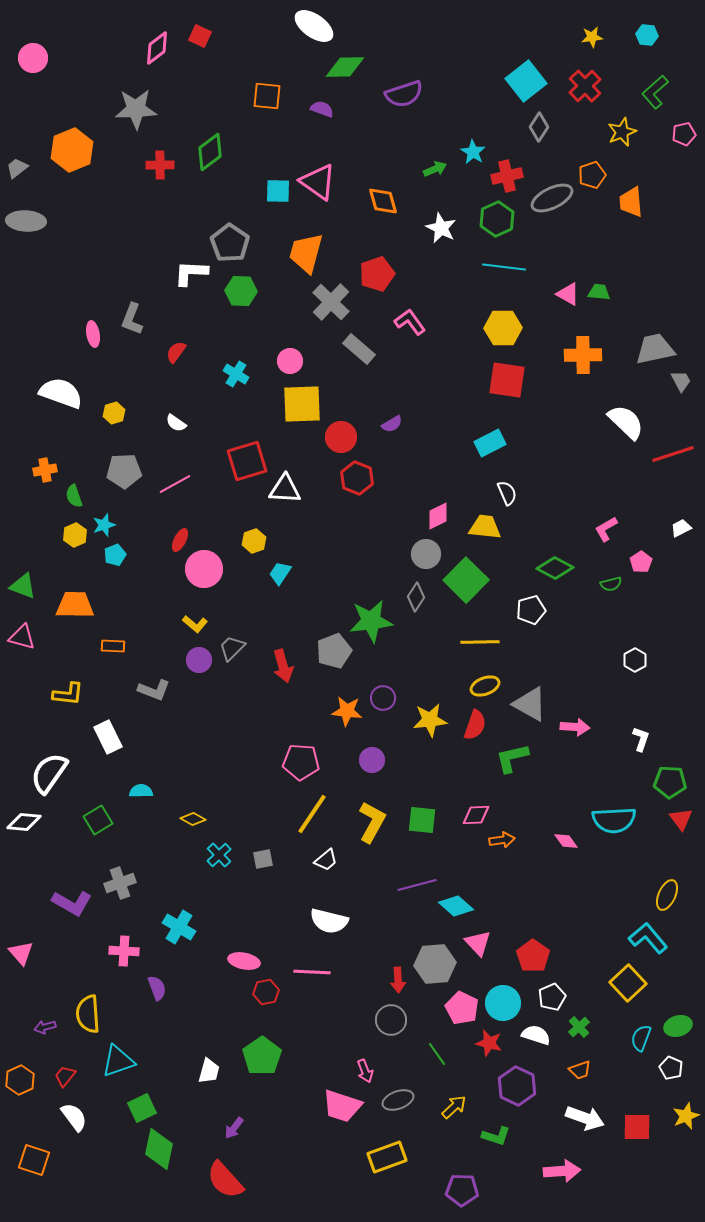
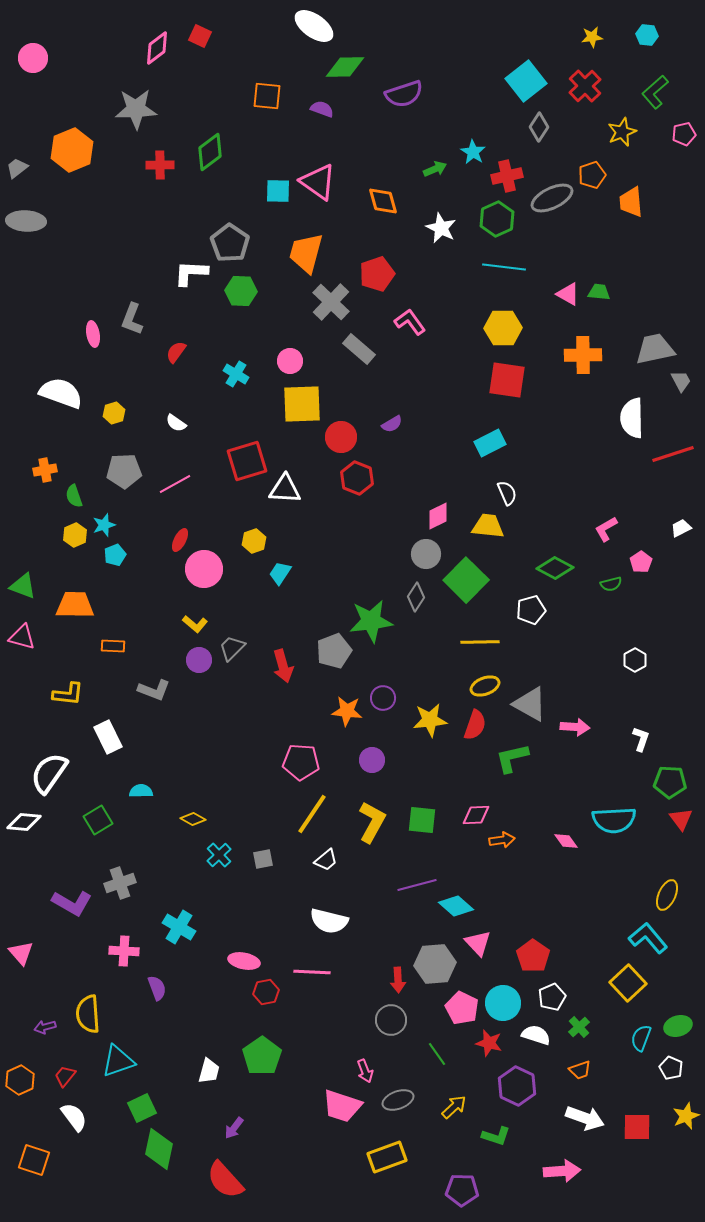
white semicircle at (626, 422): moved 6 px right, 4 px up; rotated 135 degrees counterclockwise
yellow trapezoid at (485, 527): moved 3 px right, 1 px up
